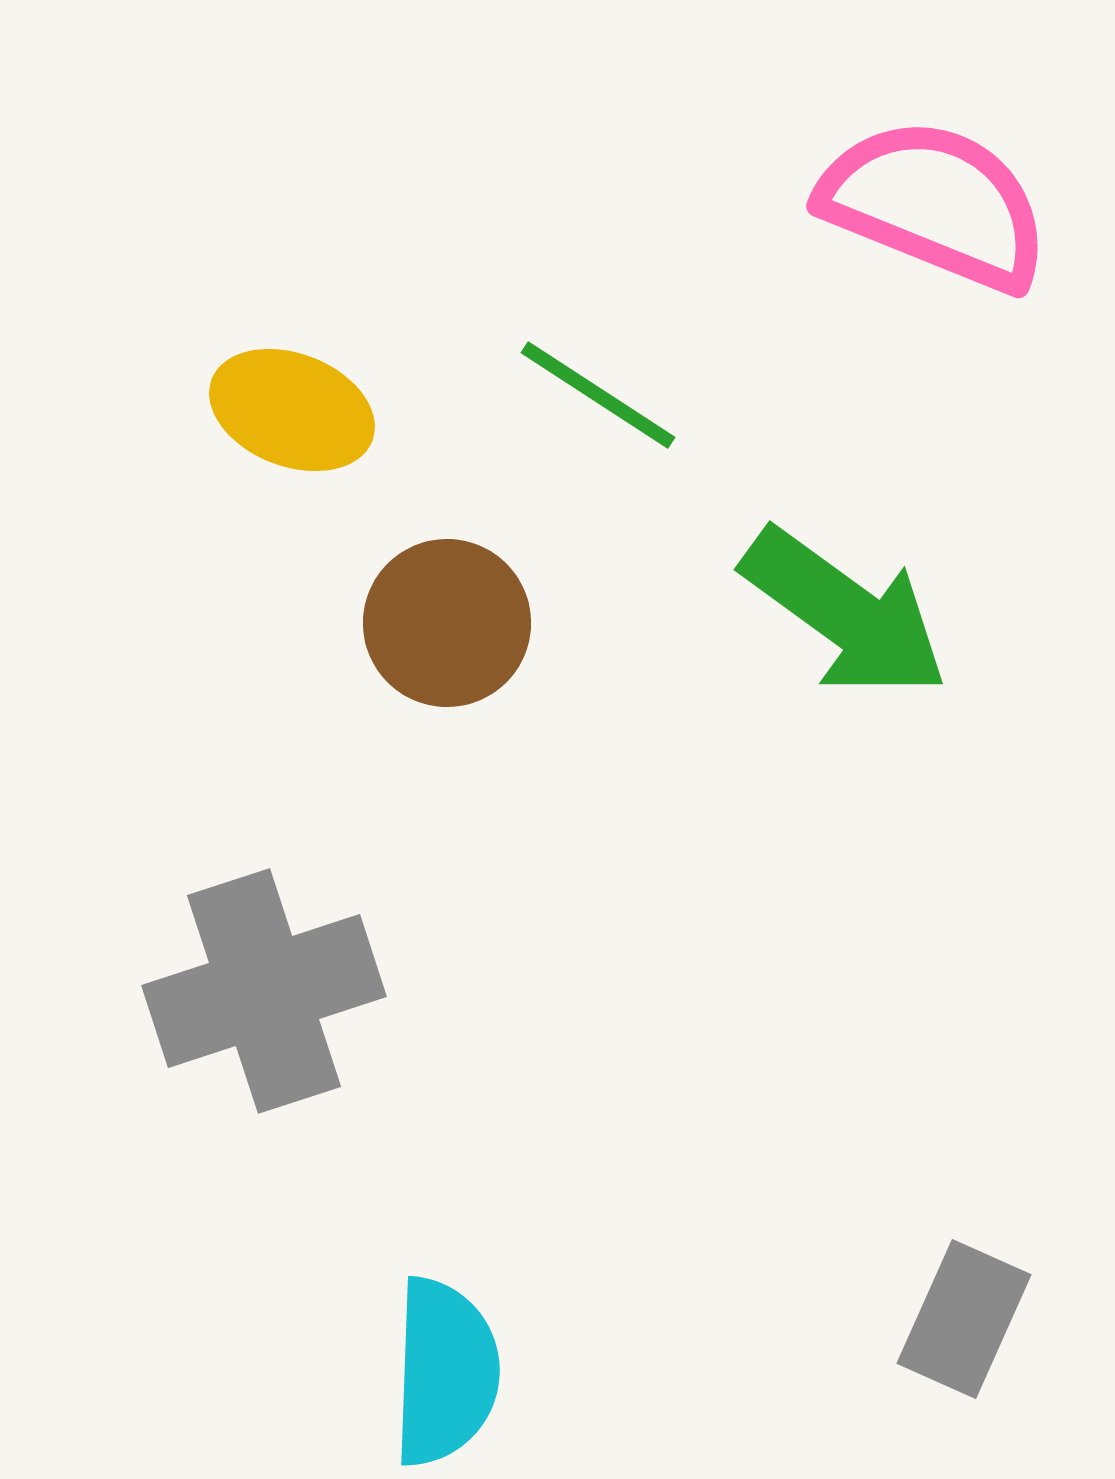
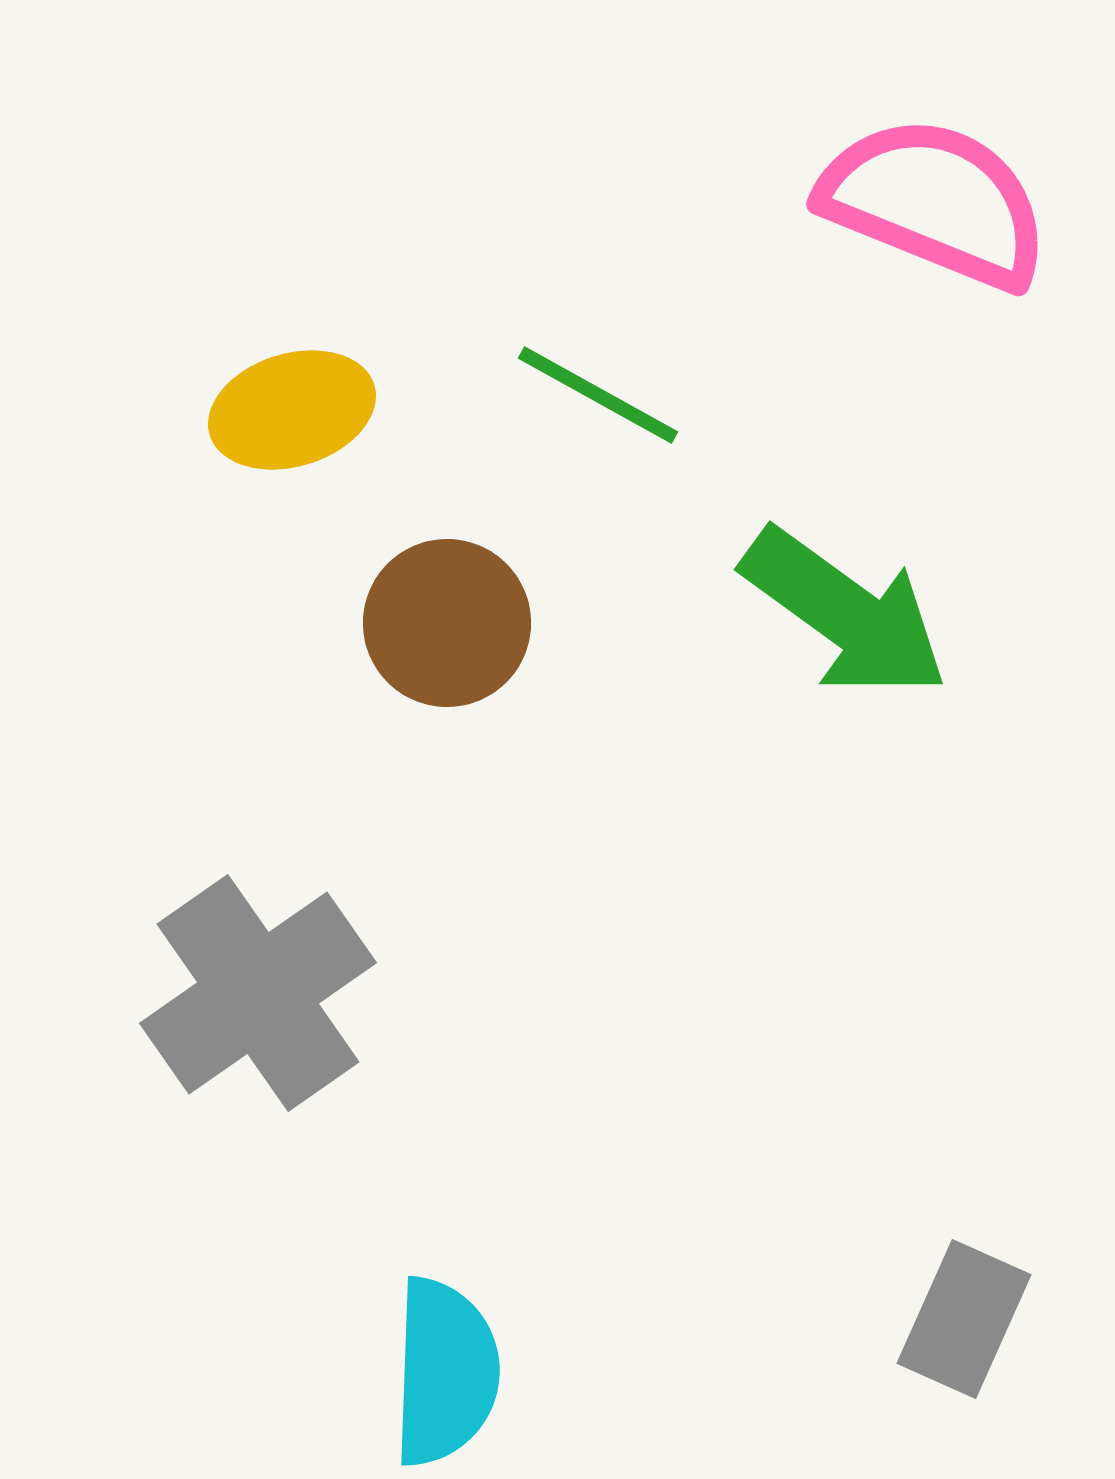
pink semicircle: moved 2 px up
green line: rotated 4 degrees counterclockwise
yellow ellipse: rotated 38 degrees counterclockwise
gray cross: moved 6 px left, 2 px down; rotated 17 degrees counterclockwise
